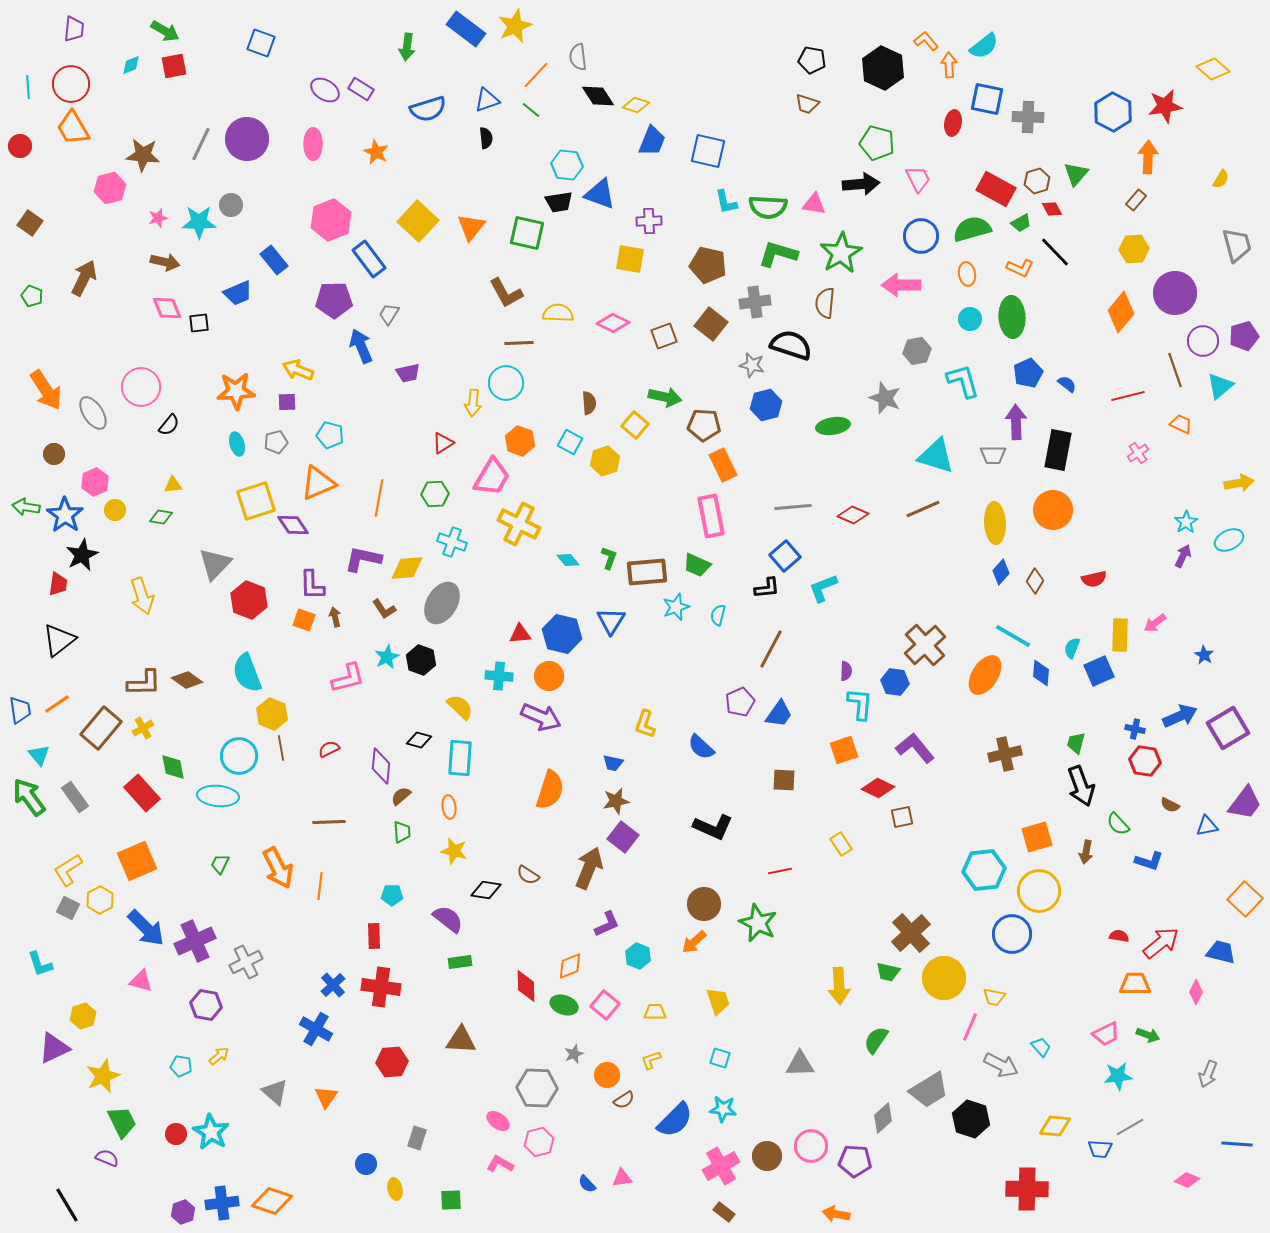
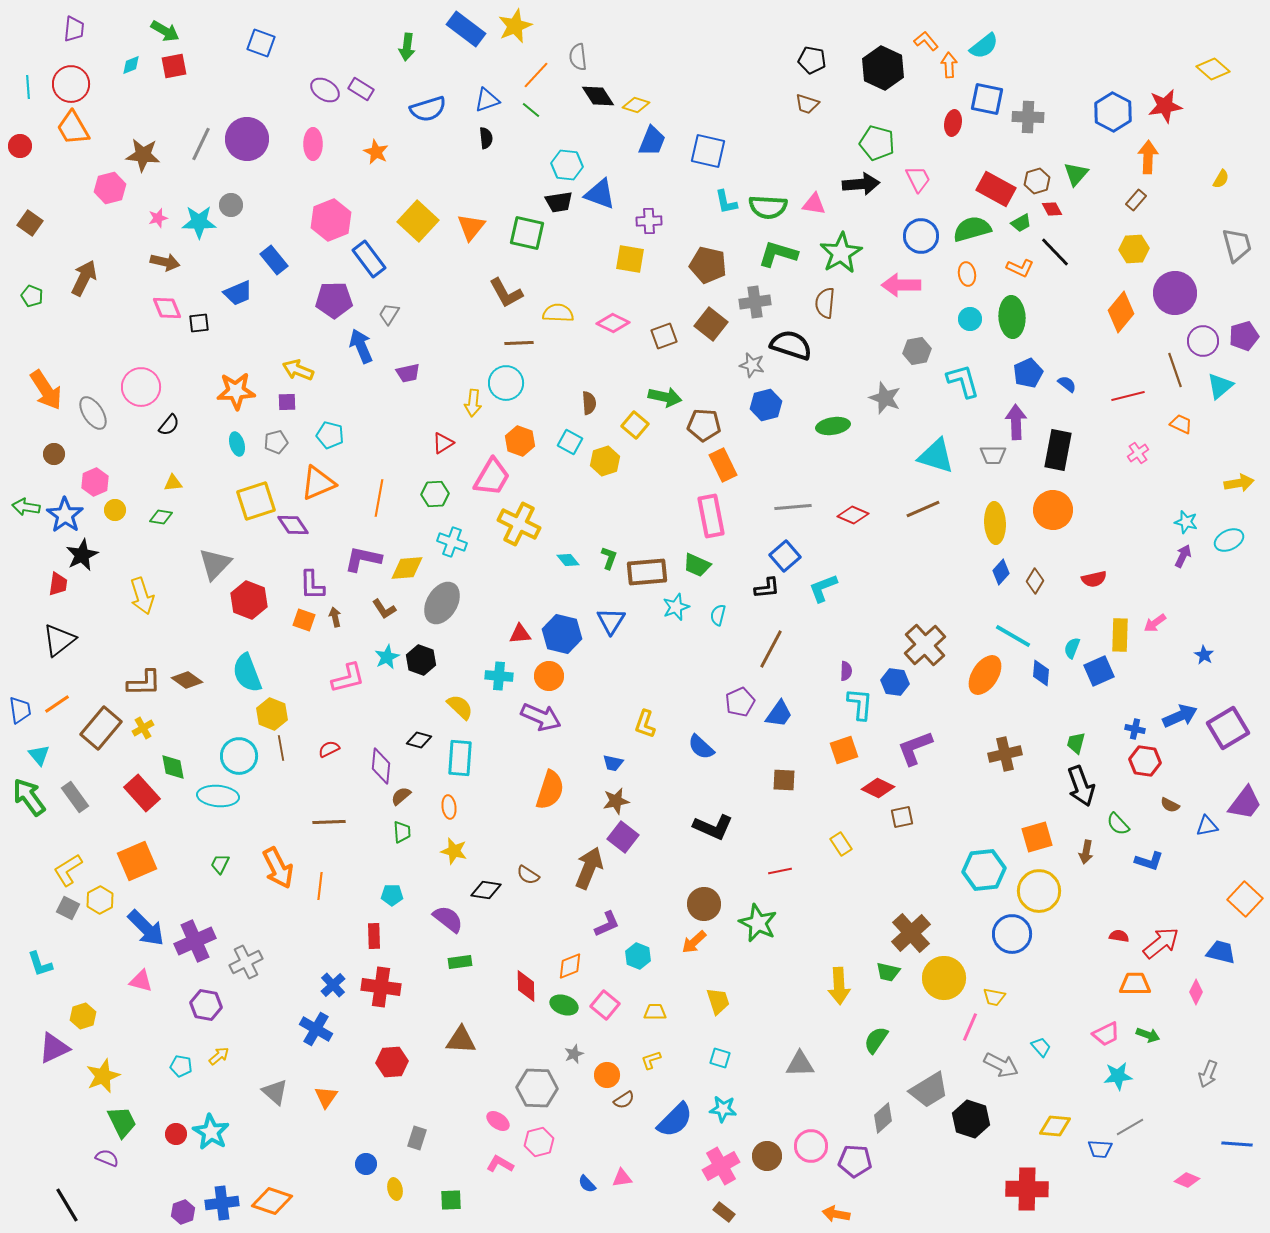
yellow triangle at (173, 485): moved 2 px up
cyan star at (1186, 522): rotated 25 degrees counterclockwise
purple L-shape at (915, 748): rotated 72 degrees counterclockwise
